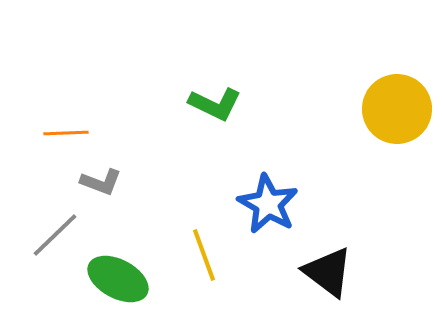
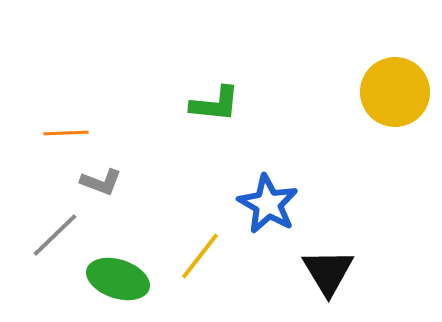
green L-shape: rotated 20 degrees counterclockwise
yellow circle: moved 2 px left, 17 px up
yellow line: moved 4 px left, 1 px down; rotated 58 degrees clockwise
black triangle: rotated 22 degrees clockwise
green ellipse: rotated 10 degrees counterclockwise
